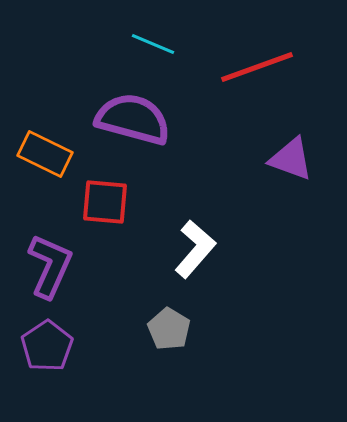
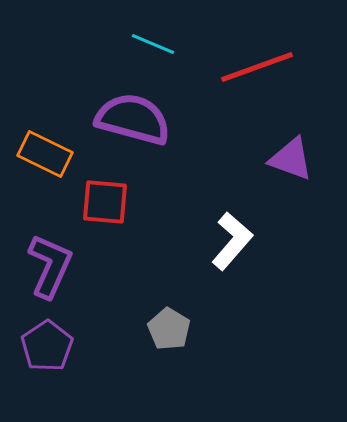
white L-shape: moved 37 px right, 8 px up
